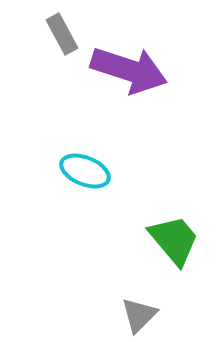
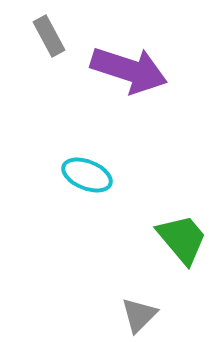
gray rectangle: moved 13 px left, 2 px down
cyan ellipse: moved 2 px right, 4 px down
green trapezoid: moved 8 px right, 1 px up
